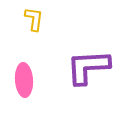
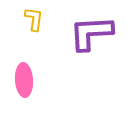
purple L-shape: moved 3 px right, 34 px up
